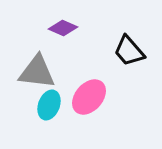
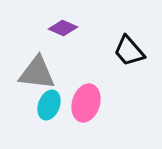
gray triangle: moved 1 px down
pink ellipse: moved 3 px left, 6 px down; rotated 24 degrees counterclockwise
